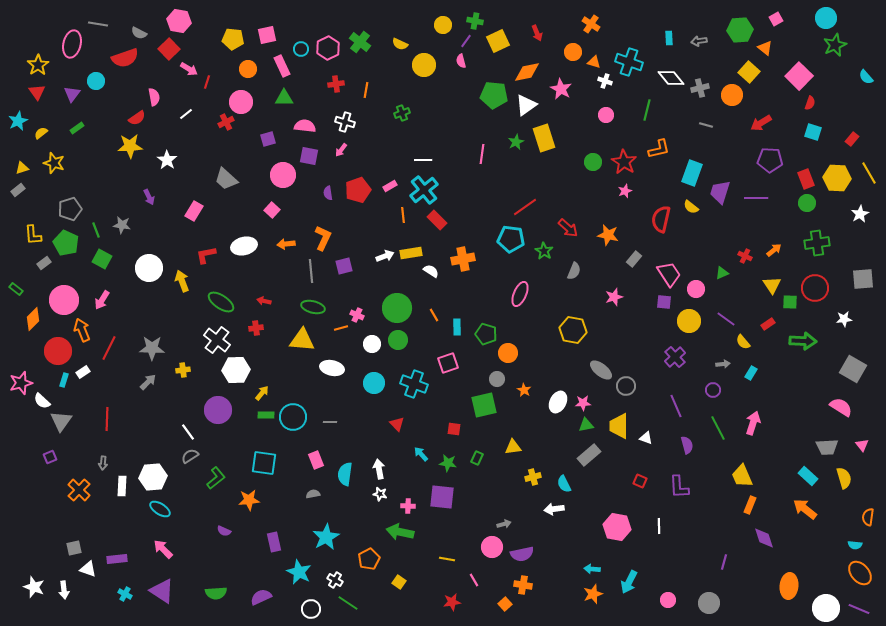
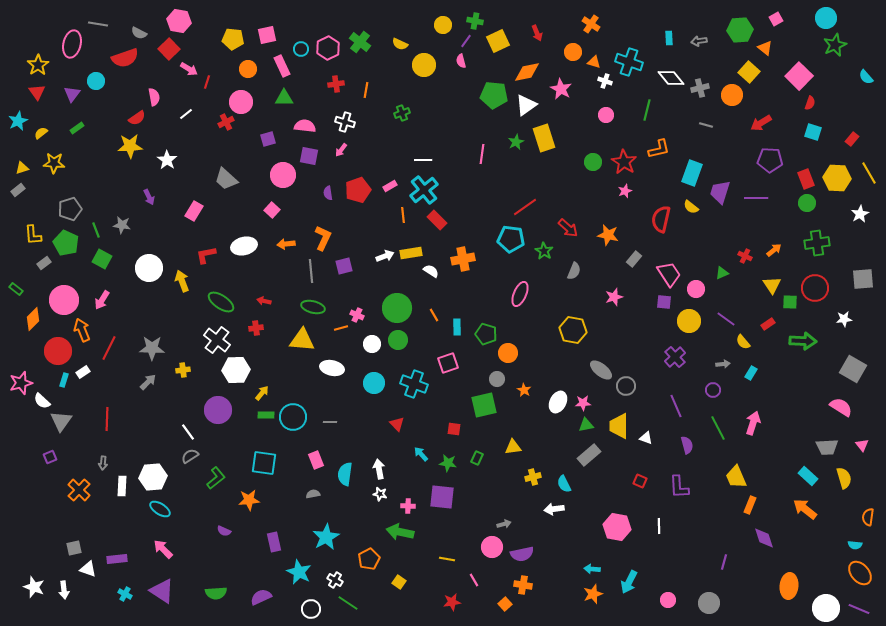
yellow star at (54, 163): rotated 15 degrees counterclockwise
yellow trapezoid at (742, 476): moved 6 px left, 1 px down
